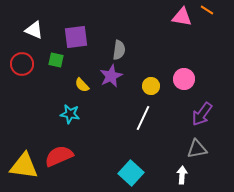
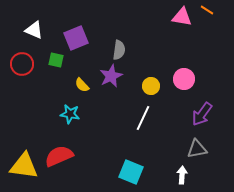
purple square: moved 1 px down; rotated 15 degrees counterclockwise
cyan square: moved 1 px up; rotated 20 degrees counterclockwise
